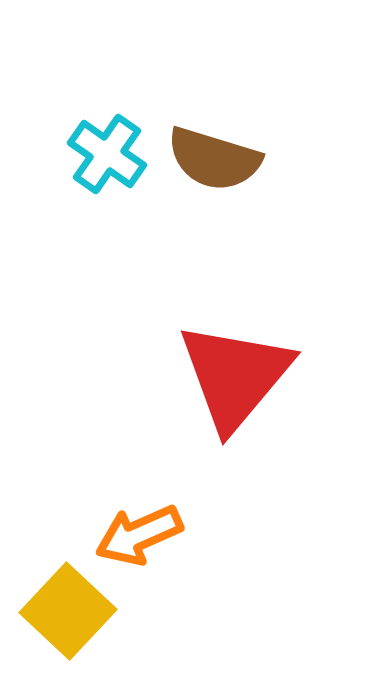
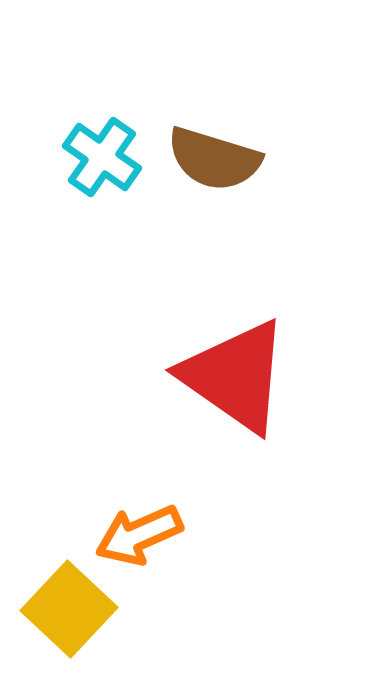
cyan cross: moved 5 px left, 3 px down
red triangle: rotated 35 degrees counterclockwise
yellow square: moved 1 px right, 2 px up
